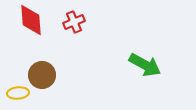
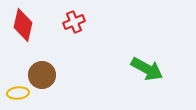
red diamond: moved 8 px left, 5 px down; rotated 16 degrees clockwise
green arrow: moved 2 px right, 4 px down
